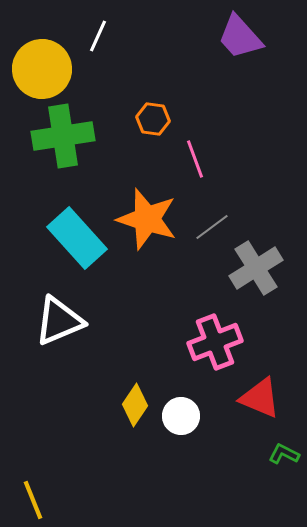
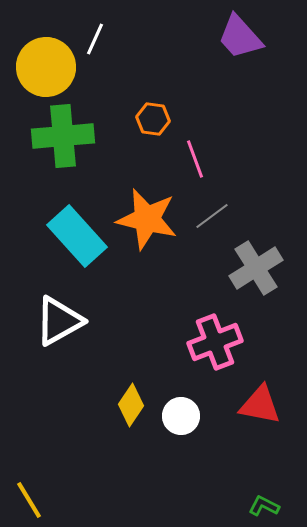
white line: moved 3 px left, 3 px down
yellow circle: moved 4 px right, 2 px up
green cross: rotated 4 degrees clockwise
orange star: rotated 4 degrees counterclockwise
gray line: moved 11 px up
cyan rectangle: moved 2 px up
white triangle: rotated 6 degrees counterclockwise
red triangle: moved 7 px down; rotated 12 degrees counterclockwise
yellow diamond: moved 4 px left
green L-shape: moved 20 px left, 52 px down
yellow line: moved 4 px left; rotated 9 degrees counterclockwise
